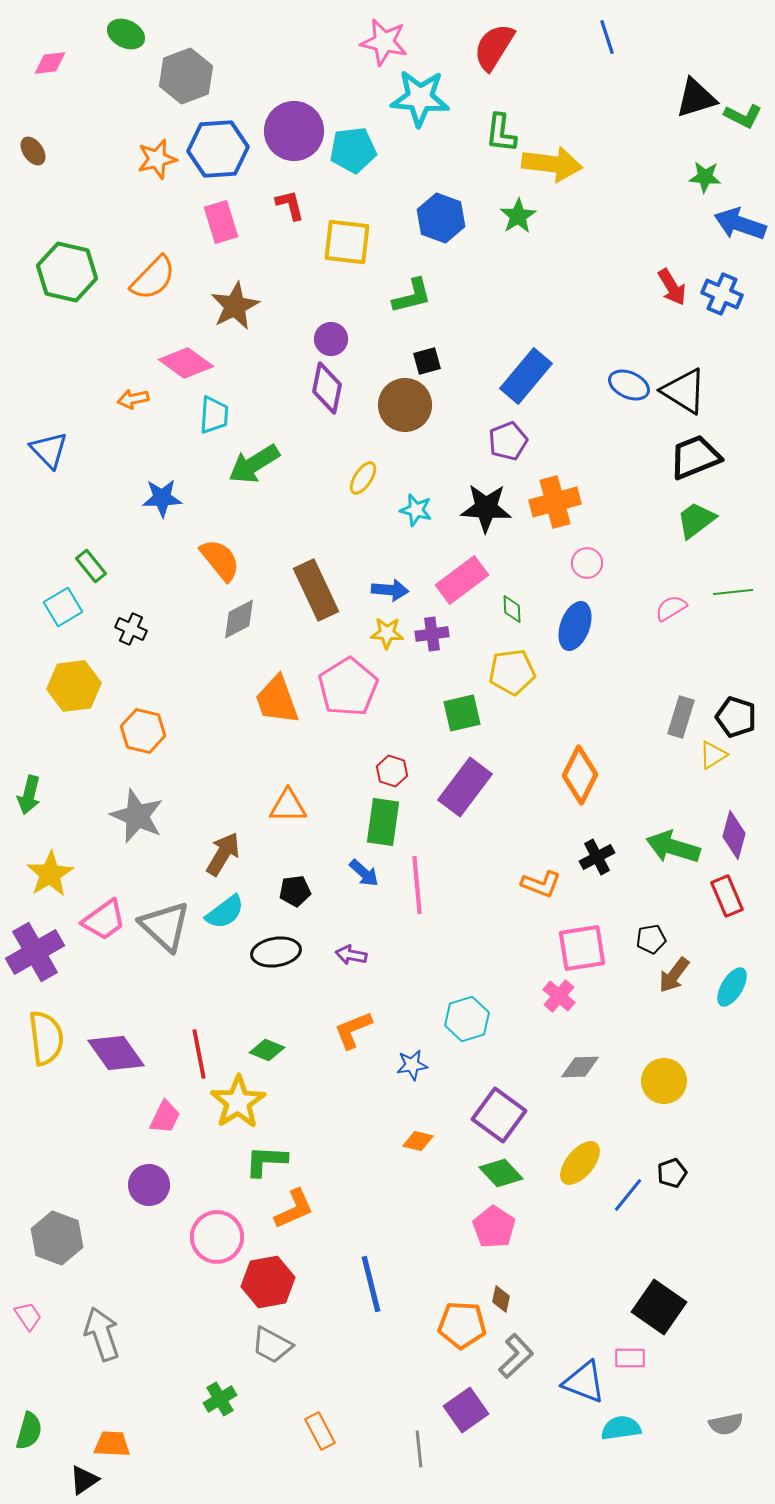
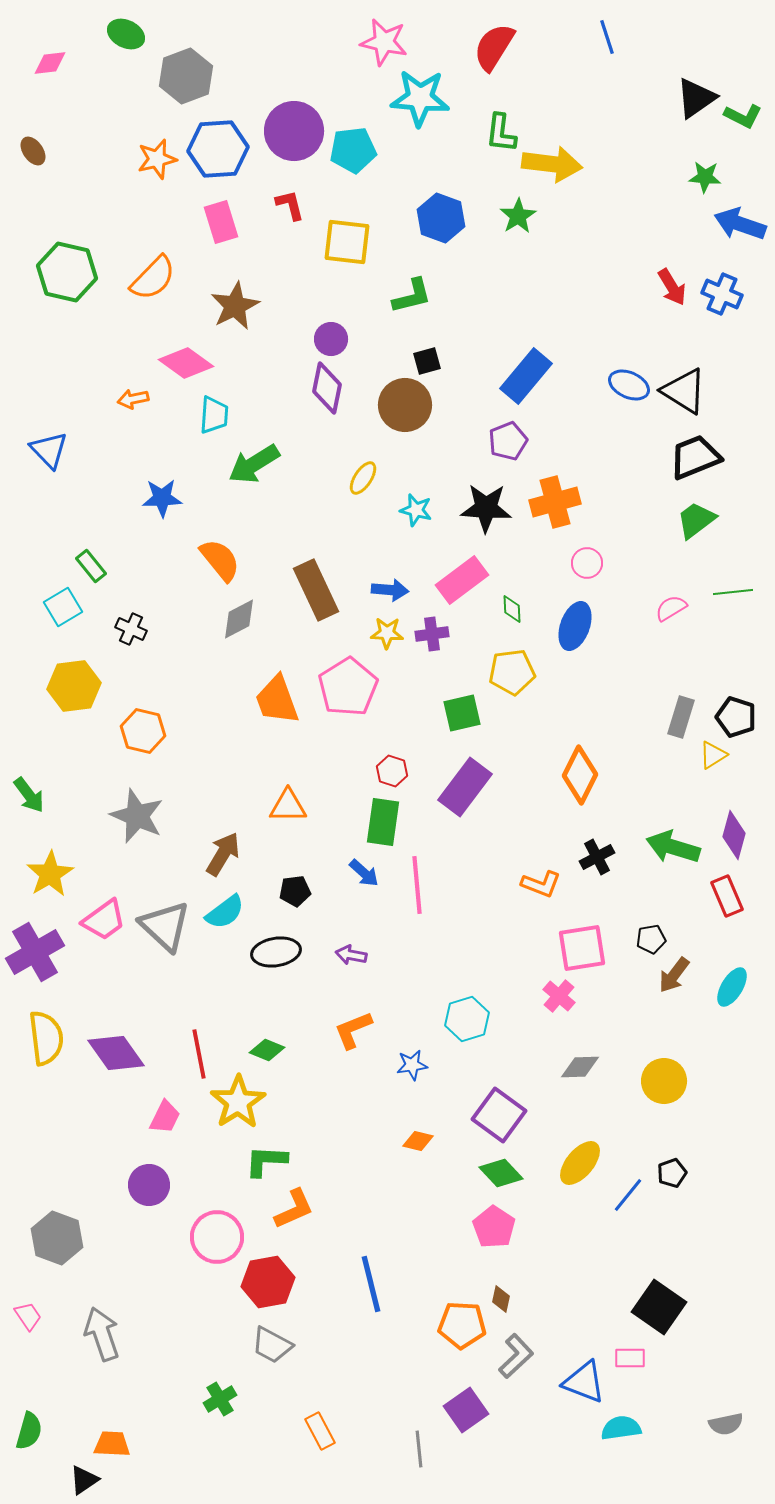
black triangle at (696, 98): rotated 18 degrees counterclockwise
green arrow at (29, 795): rotated 51 degrees counterclockwise
